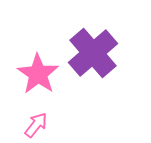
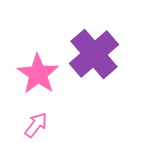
purple cross: moved 1 px right, 1 px down
